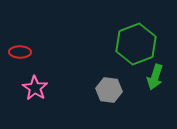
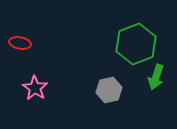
red ellipse: moved 9 px up; rotated 10 degrees clockwise
green arrow: moved 1 px right
gray hexagon: rotated 20 degrees counterclockwise
